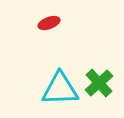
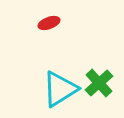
cyan triangle: rotated 30 degrees counterclockwise
